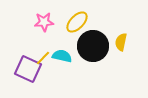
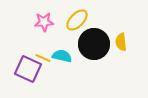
yellow ellipse: moved 2 px up
yellow semicircle: rotated 18 degrees counterclockwise
black circle: moved 1 px right, 2 px up
yellow line: rotated 70 degrees clockwise
